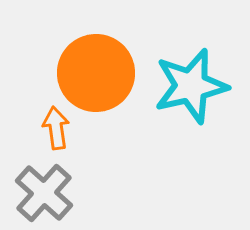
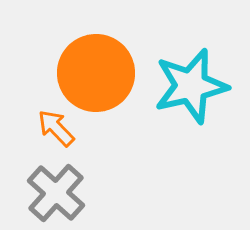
orange arrow: rotated 36 degrees counterclockwise
gray cross: moved 12 px right
